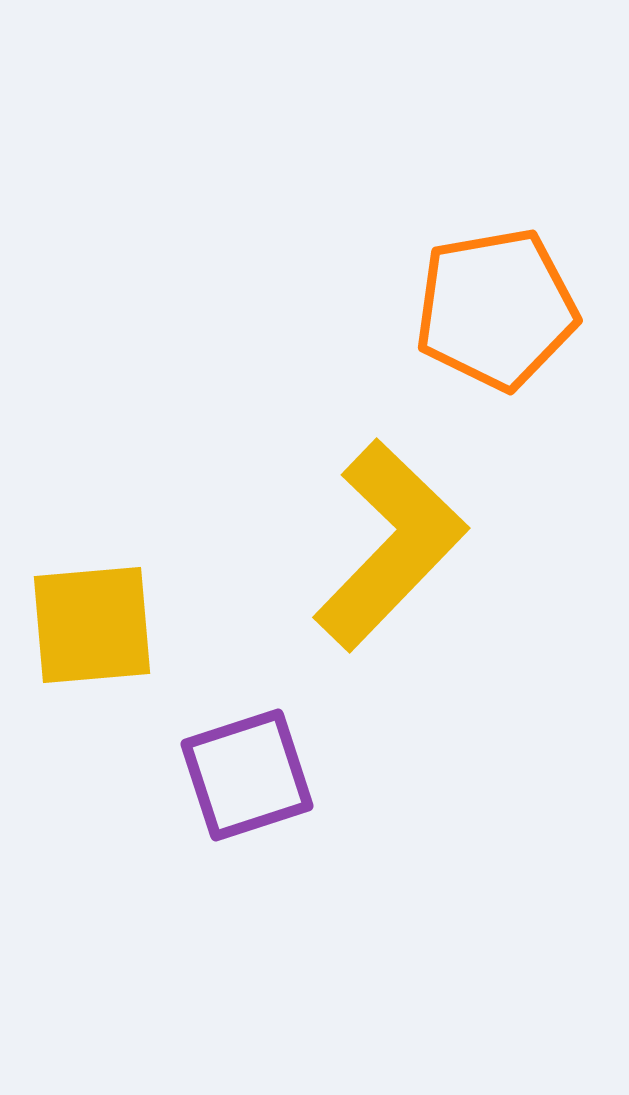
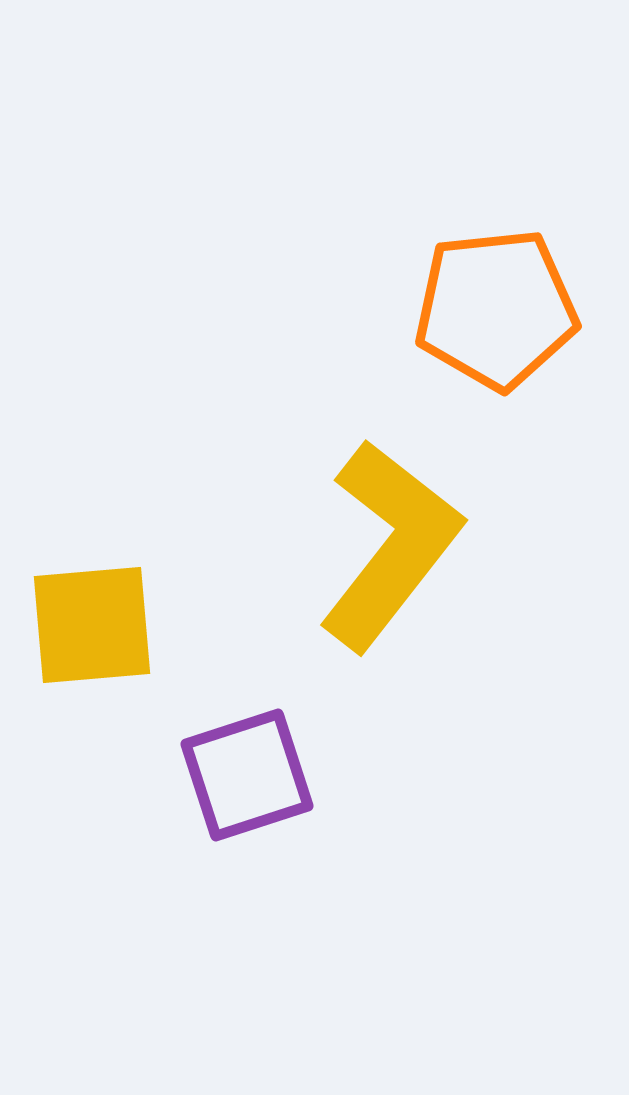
orange pentagon: rotated 4 degrees clockwise
yellow L-shape: rotated 6 degrees counterclockwise
